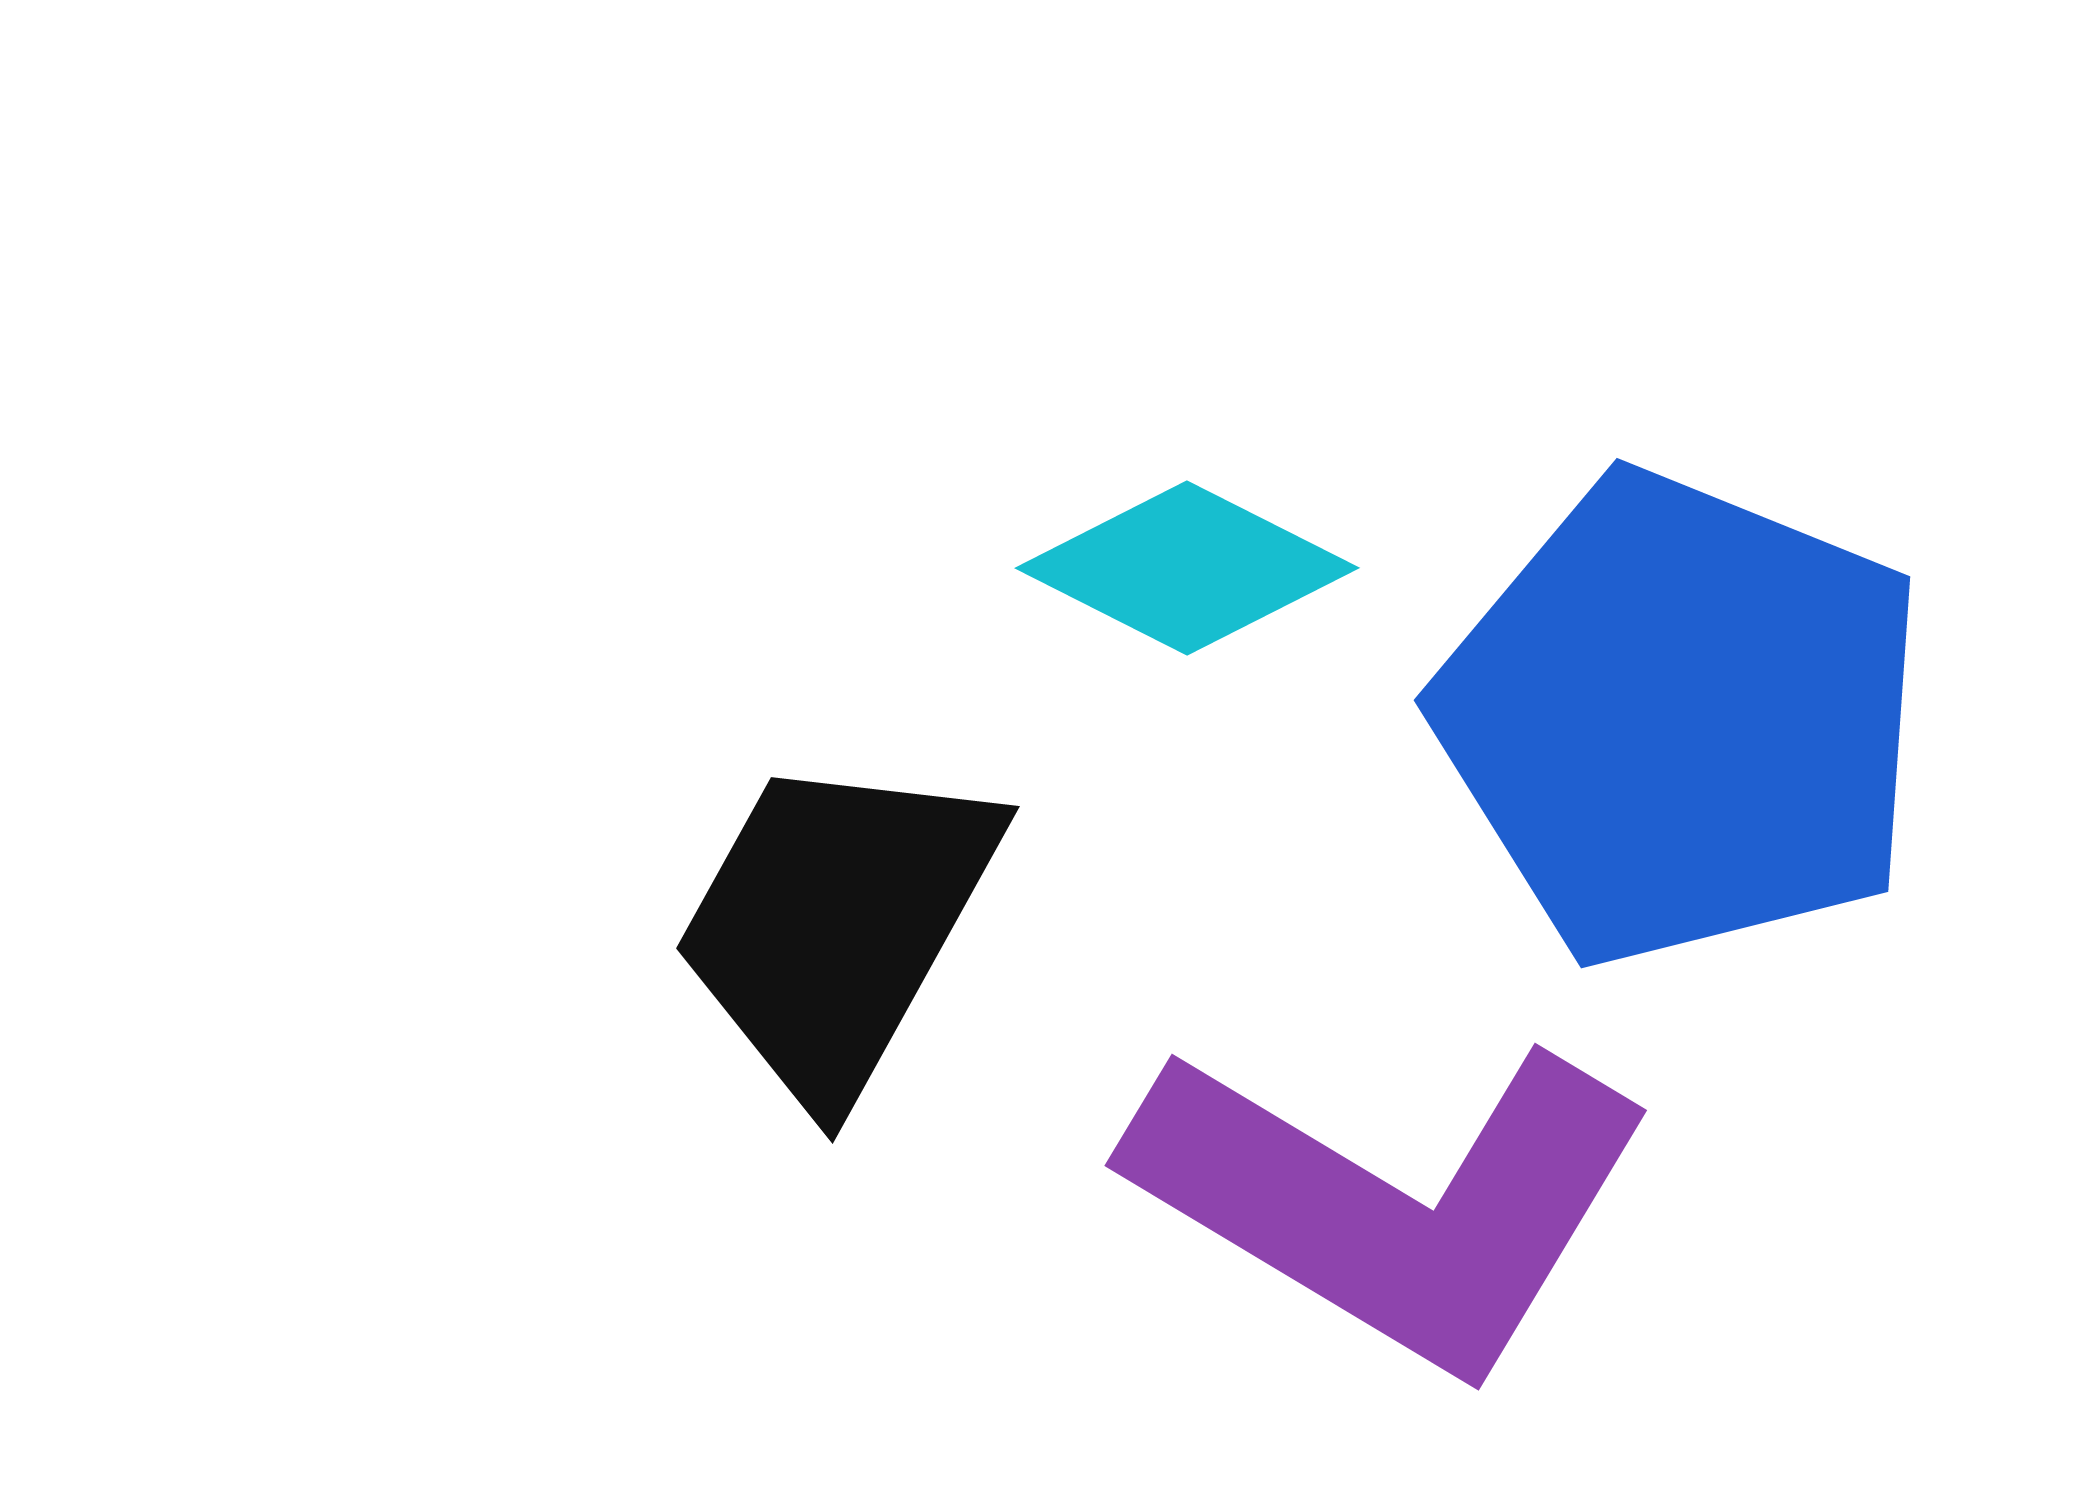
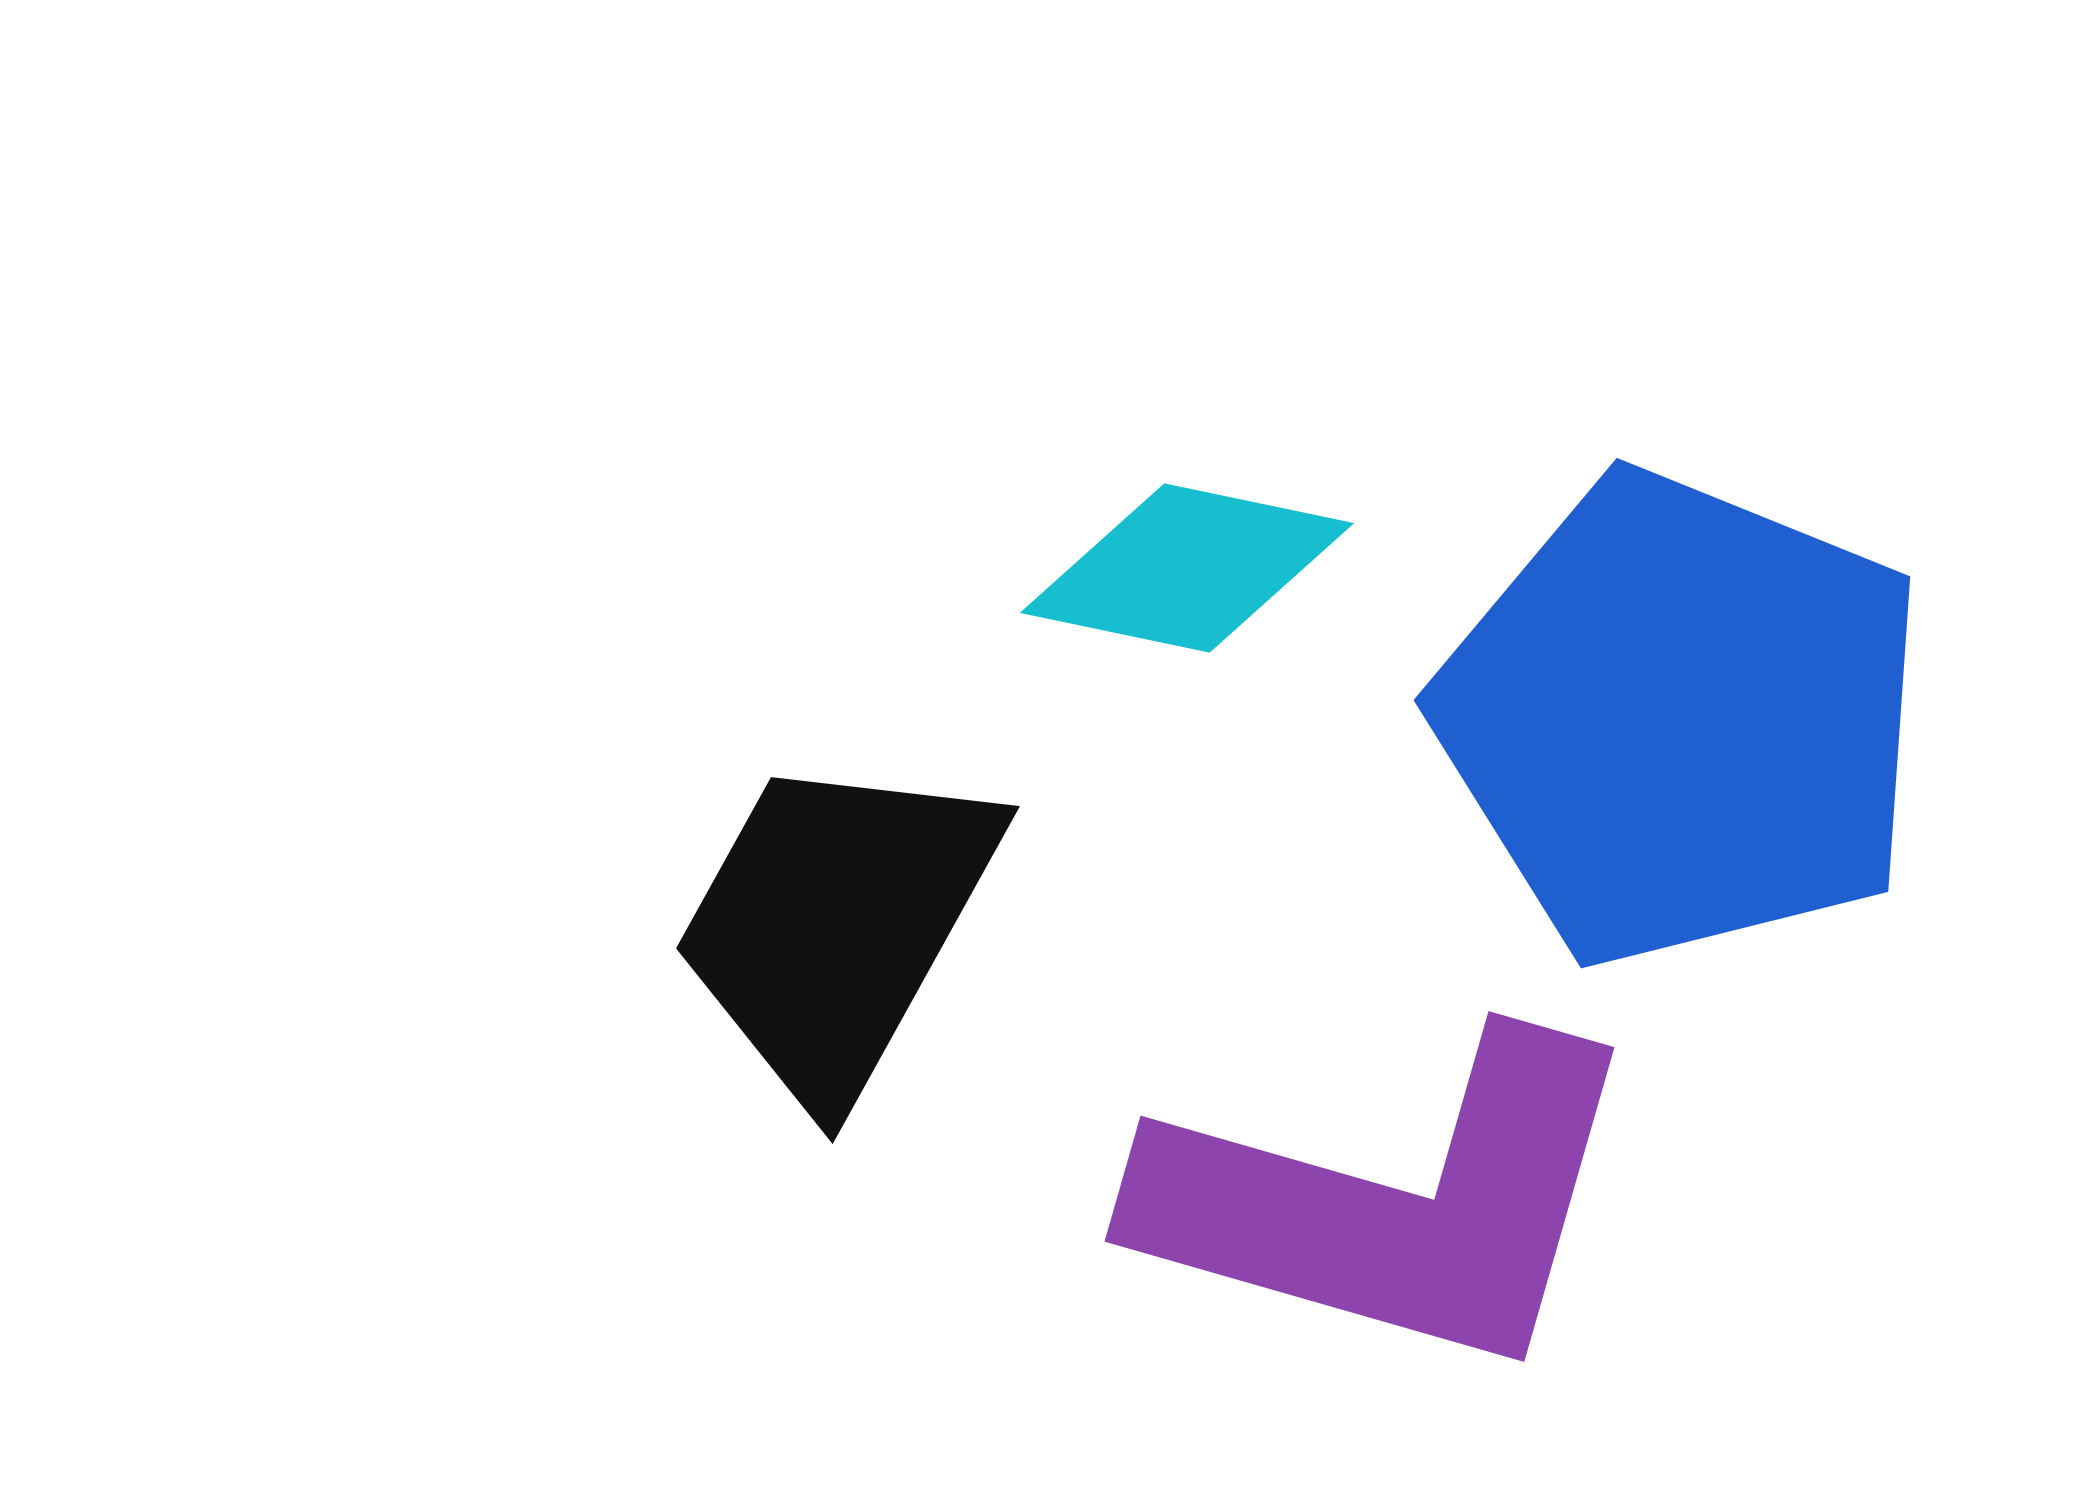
cyan diamond: rotated 15 degrees counterclockwise
purple L-shape: rotated 15 degrees counterclockwise
